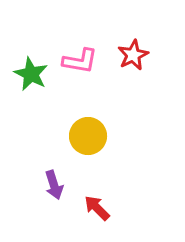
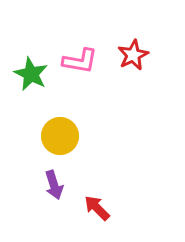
yellow circle: moved 28 px left
